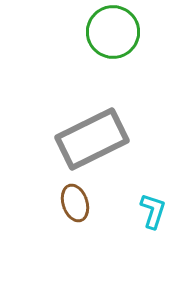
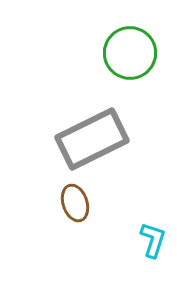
green circle: moved 17 px right, 21 px down
cyan L-shape: moved 29 px down
